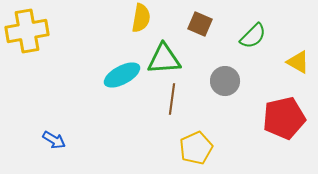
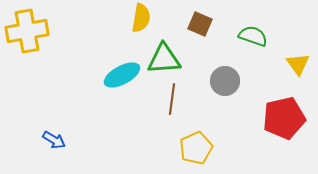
green semicircle: rotated 116 degrees counterclockwise
yellow triangle: moved 2 px down; rotated 25 degrees clockwise
